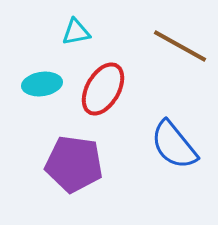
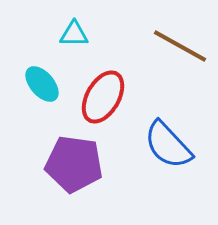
cyan triangle: moved 2 px left, 2 px down; rotated 12 degrees clockwise
cyan ellipse: rotated 57 degrees clockwise
red ellipse: moved 8 px down
blue semicircle: moved 6 px left; rotated 4 degrees counterclockwise
